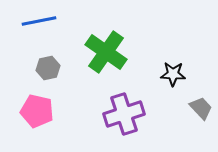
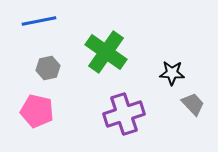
black star: moved 1 px left, 1 px up
gray trapezoid: moved 8 px left, 4 px up
